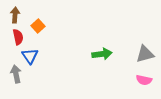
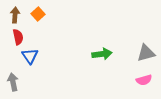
orange square: moved 12 px up
gray triangle: moved 1 px right, 1 px up
gray arrow: moved 3 px left, 8 px down
pink semicircle: rotated 28 degrees counterclockwise
